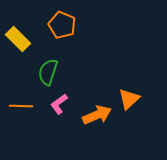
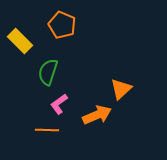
yellow rectangle: moved 2 px right, 2 px down
orange triangle: moved 8 px left, 10 px up
orange line: moved 26 px right, 24 px down
